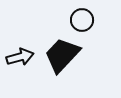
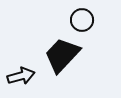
black arrow: moved 1 px right, 19 px down
